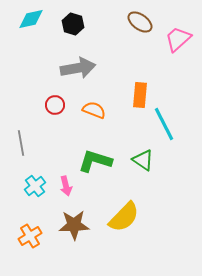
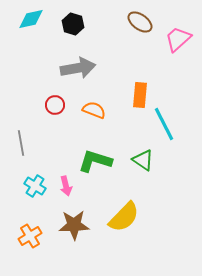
cyan cross: rotated 20 degrees counterclockwise
